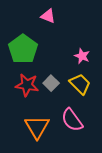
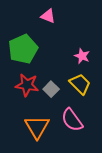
green pentagon: rotated 12 degrees clockwise
gray square: moved 6 px down
